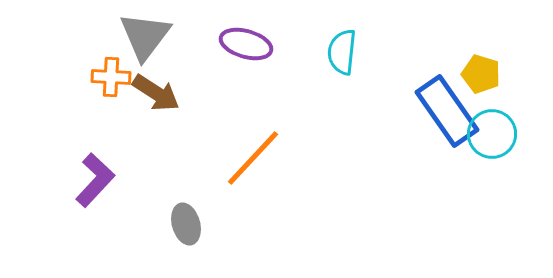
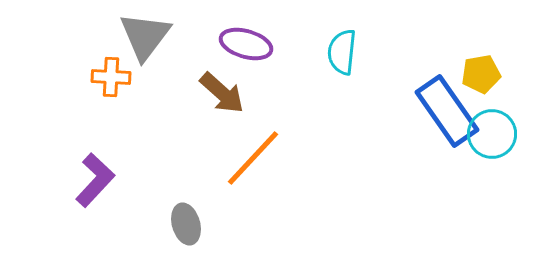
yellow pentagon: rotated 27 degrees counterclockwise
brown arrow: moved 66 px right; rotated 9 degrees clockwise
